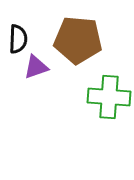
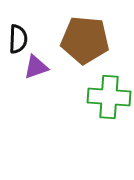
brown pentagon: moved 7 px right
